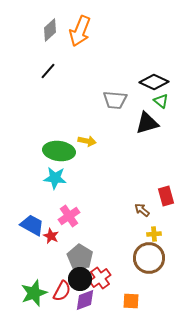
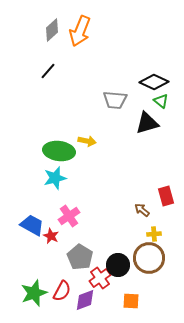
gray diamond: moved 2 px right
cyan star: rotated 20 degrees counterclockwise
black circle: moved 38 px right, 14 px up
